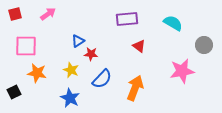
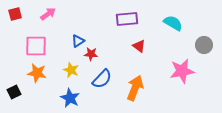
pink square: moved 10 px right
